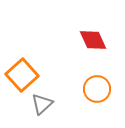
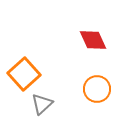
orange square: moved 2 px right, 1 px up
